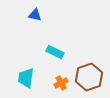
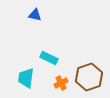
cyan rectangle: moved 6 px left, 6 px down
